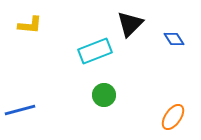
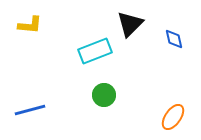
blue diamond: rotated 20 degrees clockwise
blue line: moved 10 px right
